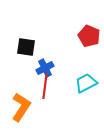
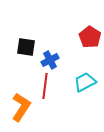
red pentagon: moved 1 px right, 1 px down; rotated 10 degrees clockwise
blue cross: moved 5 px right, 8 px up
cyan trapezoid: moved 1 px left, 1 px up
